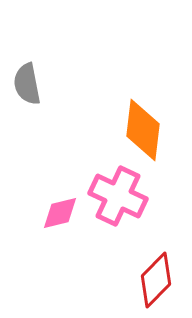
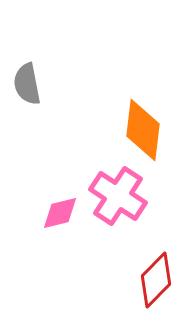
pink cross: rotated 8 degrees clockwise
